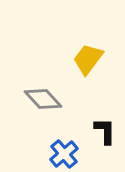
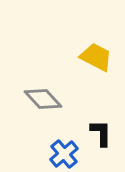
yellow trapezoid: moved 8 px right, 2 px up; rotated 80 degrees clockwise
black L-shape: moved 4 px left, 2 px down
